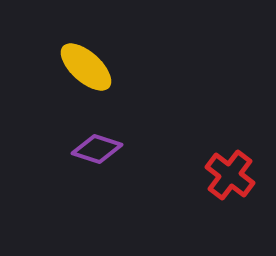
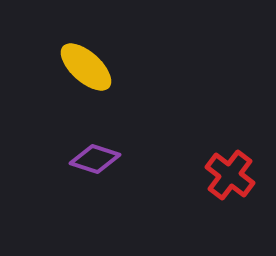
purple diamond: moved 2 px left, 10 px down
